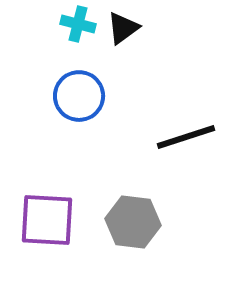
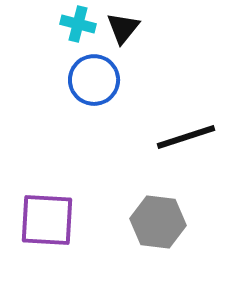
black triangle: rotated 15 degrees counterclockwise
blue circle: moved 15 px right, 16 px up
gray hexagon: moved 25 px right
